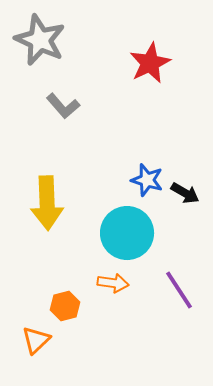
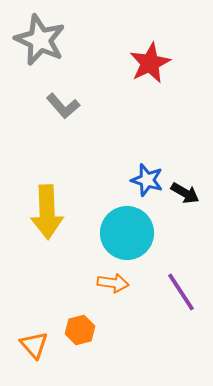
yellow arrow: moved 9 px down
purple line: moved 2 px right, 2 px down
orange hexagon: moved 15 px right, 24 px down
orange triangle: moved 2 px left, 5 px down; rotated 28 degrees counterclockwise
